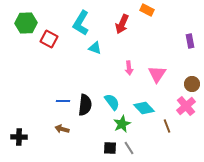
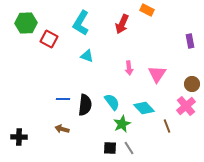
cyan triangle: moved 8 px left, 8 px down
blue line: moved 2 px up
